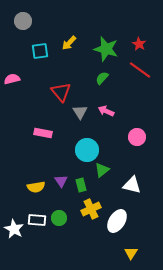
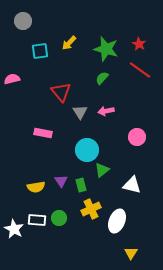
pink arrow: rotated 35 degrees counterclockwise
white ellipse: rotated 10 degrees counterclockwise
